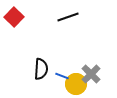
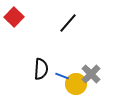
black line: moved 6 px down; rotated 30 degrees counterclockwise
